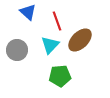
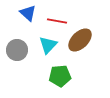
blue triangle: moved 1 px down
red line: rotated 60 degrees counterclockwise
cyan triangle: moved 2 px left
